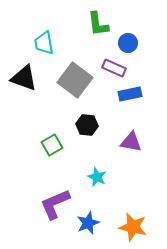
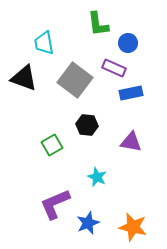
blue rectangle: moved 1 px right, 1 px up
